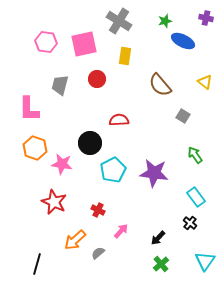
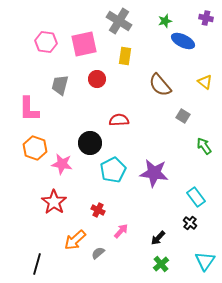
green arrow: moved 9 px right, 9 px up
red star: rotated 10 degrees clockwise
